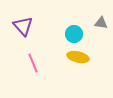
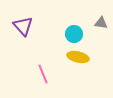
pink line: moved 10 px right, 11 px down
